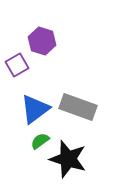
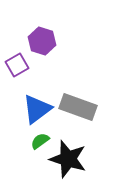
blue triangle: moved 2 px right
